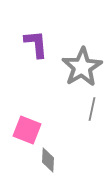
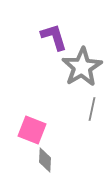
purple L-shape: moved 18 px right, 7 px up; rotated 12 degrees counterclockwise
pink square: moved 5 px right
gray diamond: moved 3 px left
